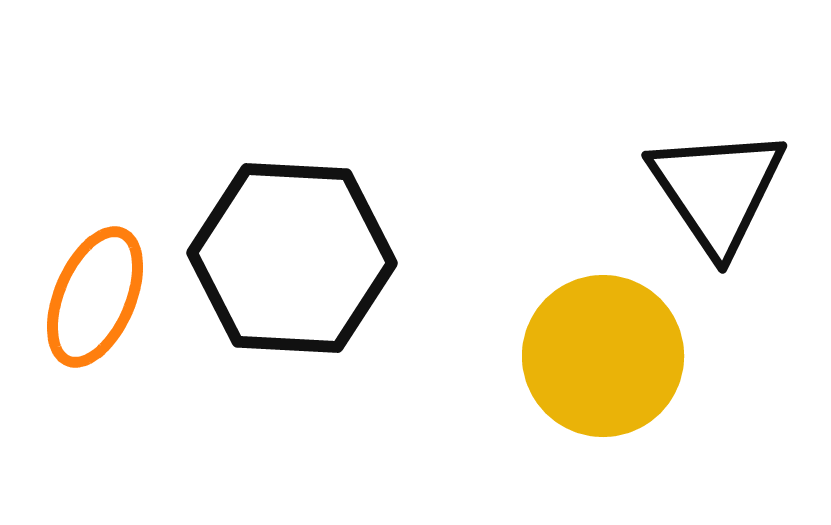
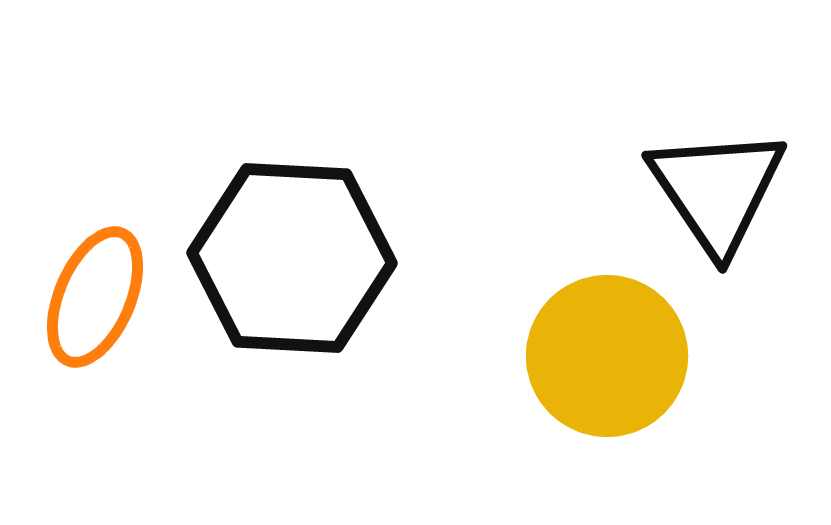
yellow circle: moved 4 px right
